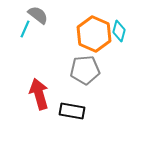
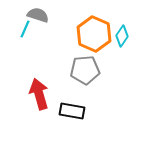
gray semicircle: rotated 20 degrees counterclockwise
cyan diamond: moved 3 px right, 5 px down; rotated 20 degrees clockwise
